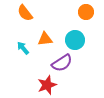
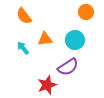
orange semicircle: moved 1 px left, 3 px down
purple semicircle: moved 6 px right, 4 px down
